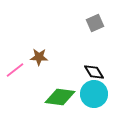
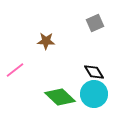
brown star: moved 7 px right, 16 px up
green diamond: rotated 36 degrees clockwise
